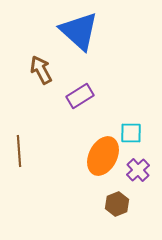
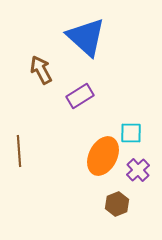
blue triangle: moved 7 px right, 6 px down
